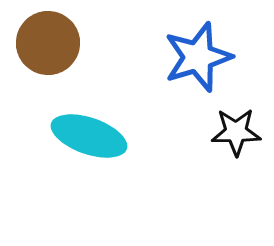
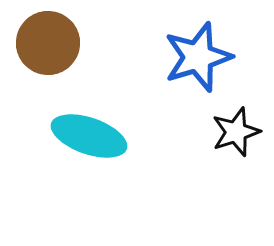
black star: rotated 18 degrees counterclockwise
